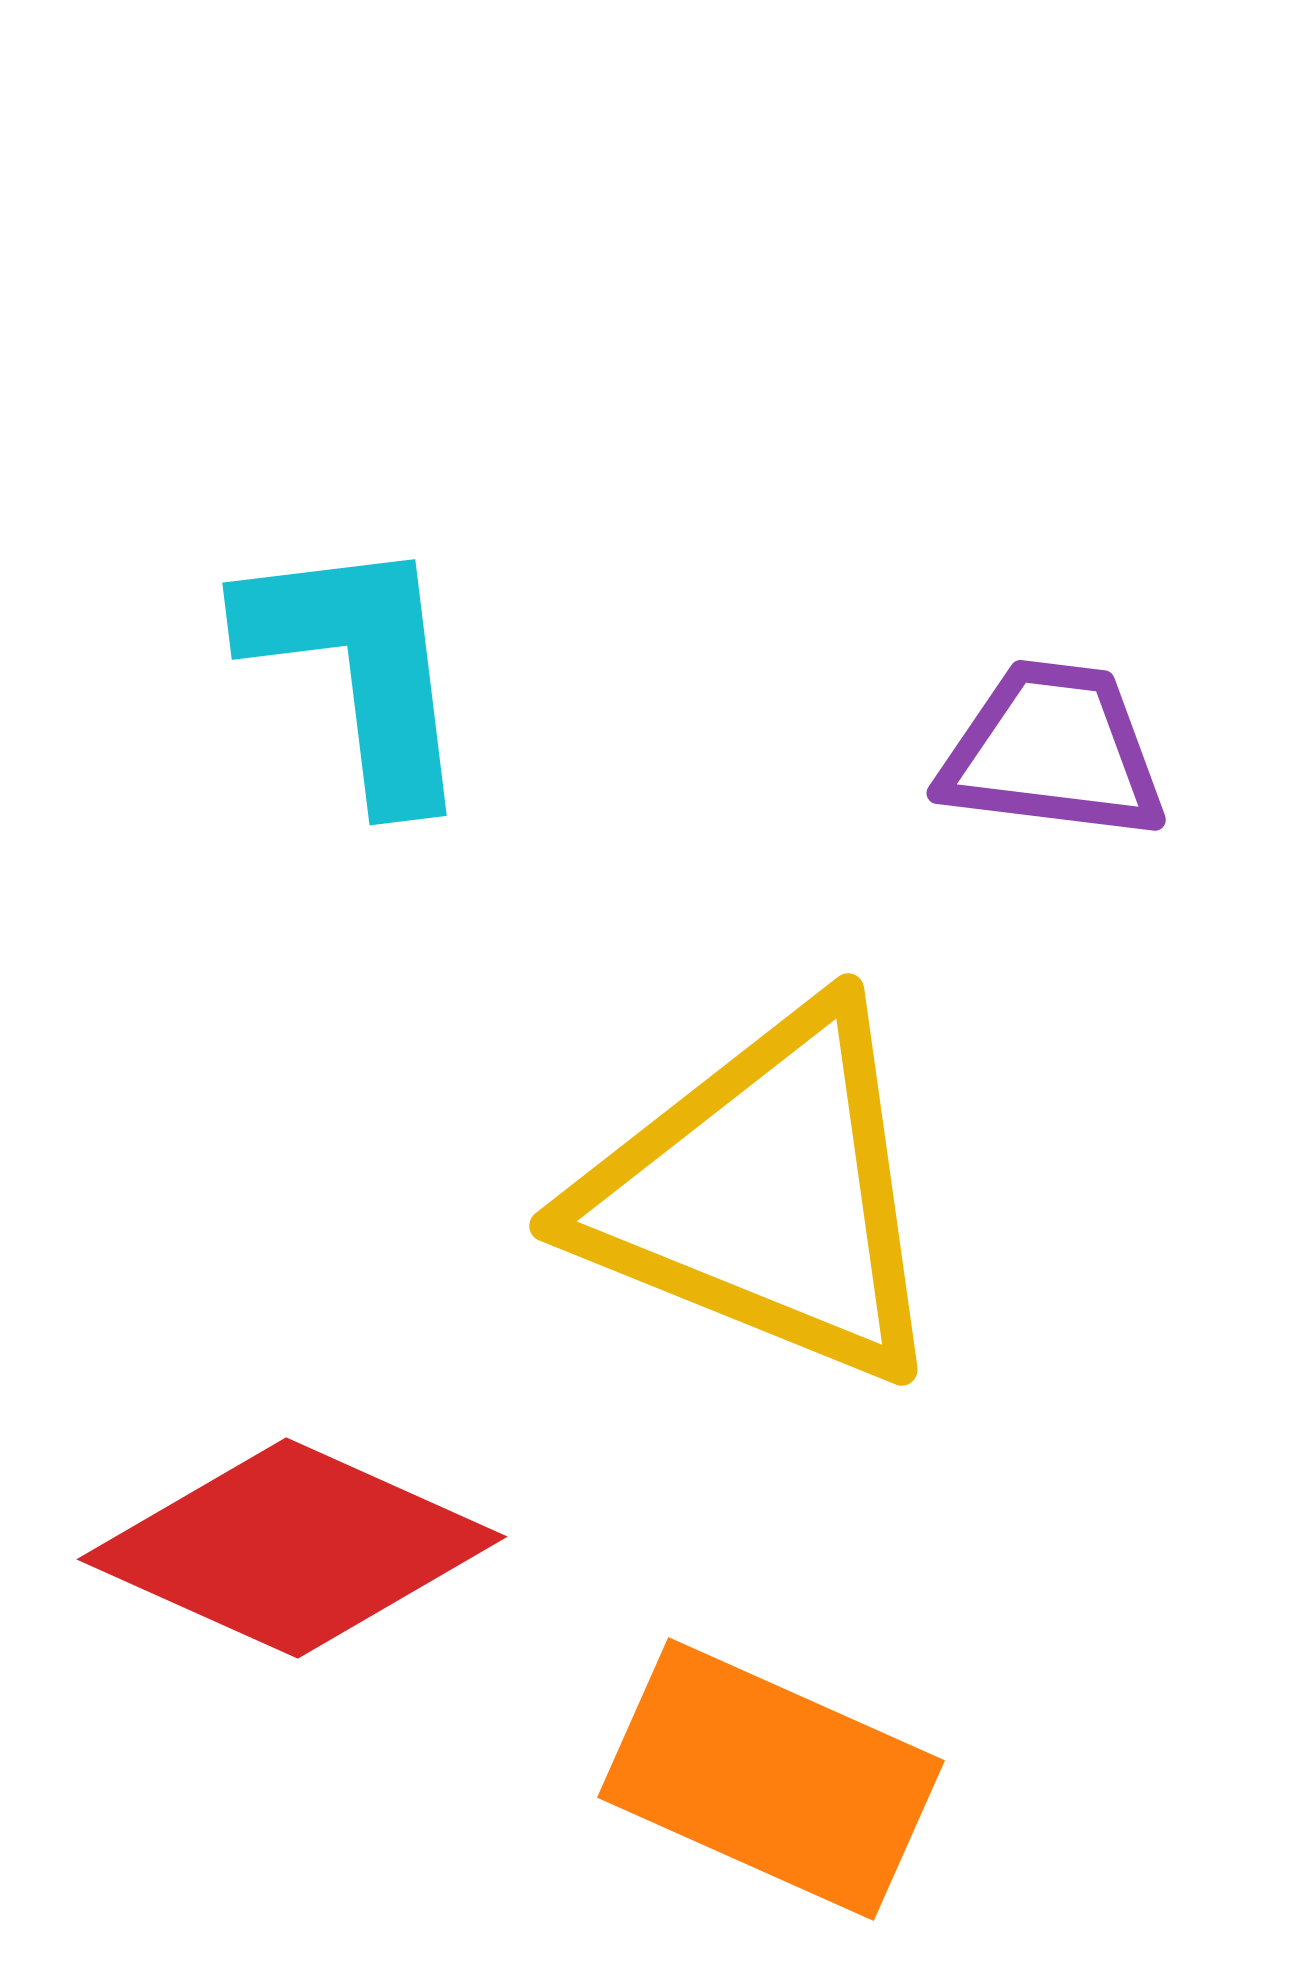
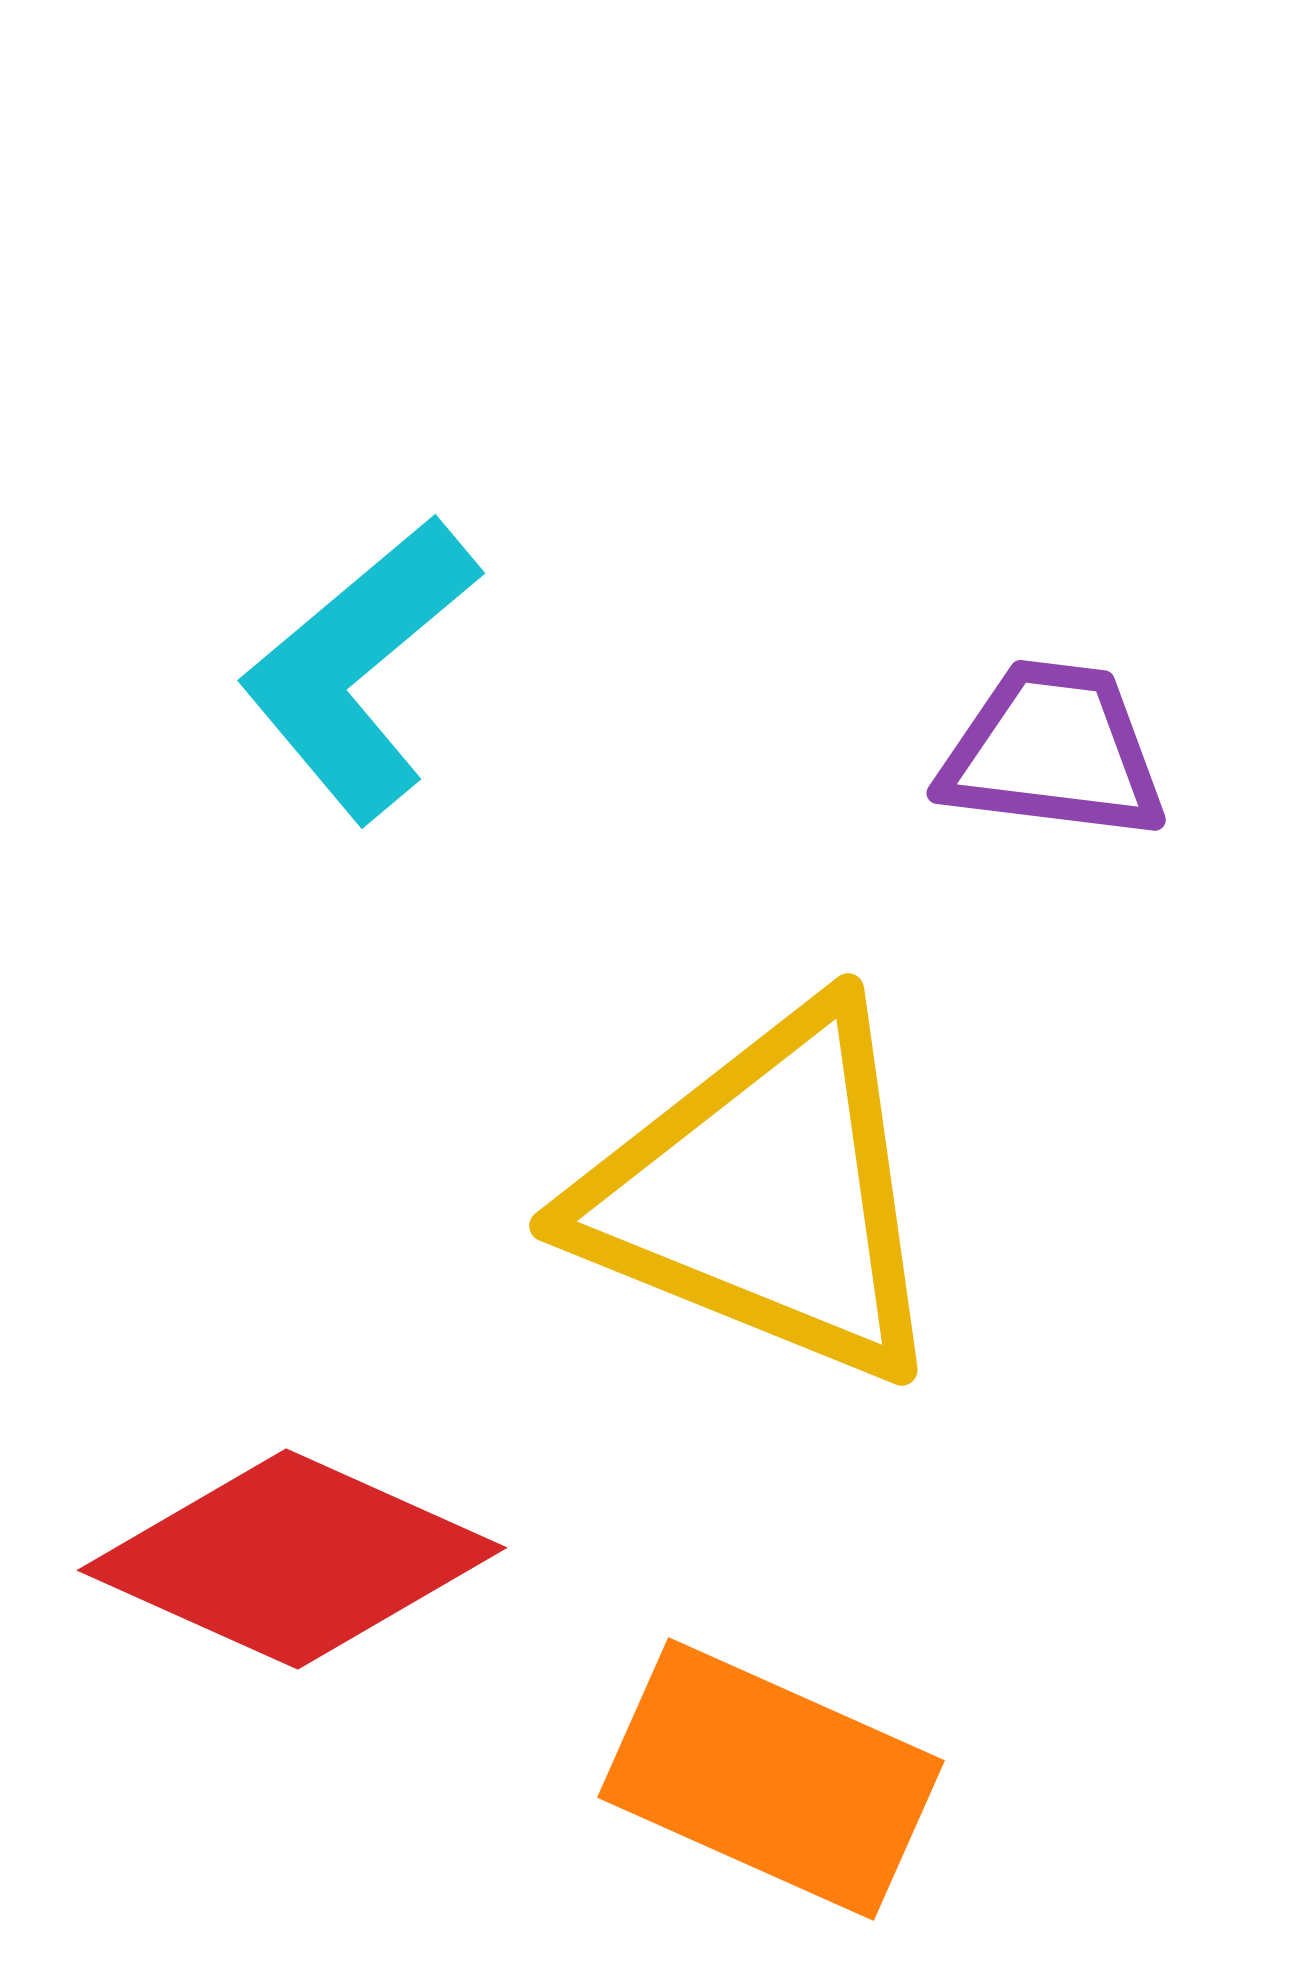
cyan L-shape: rotated 123 degrees counterclockwise
red diamond: moved 11 px down
